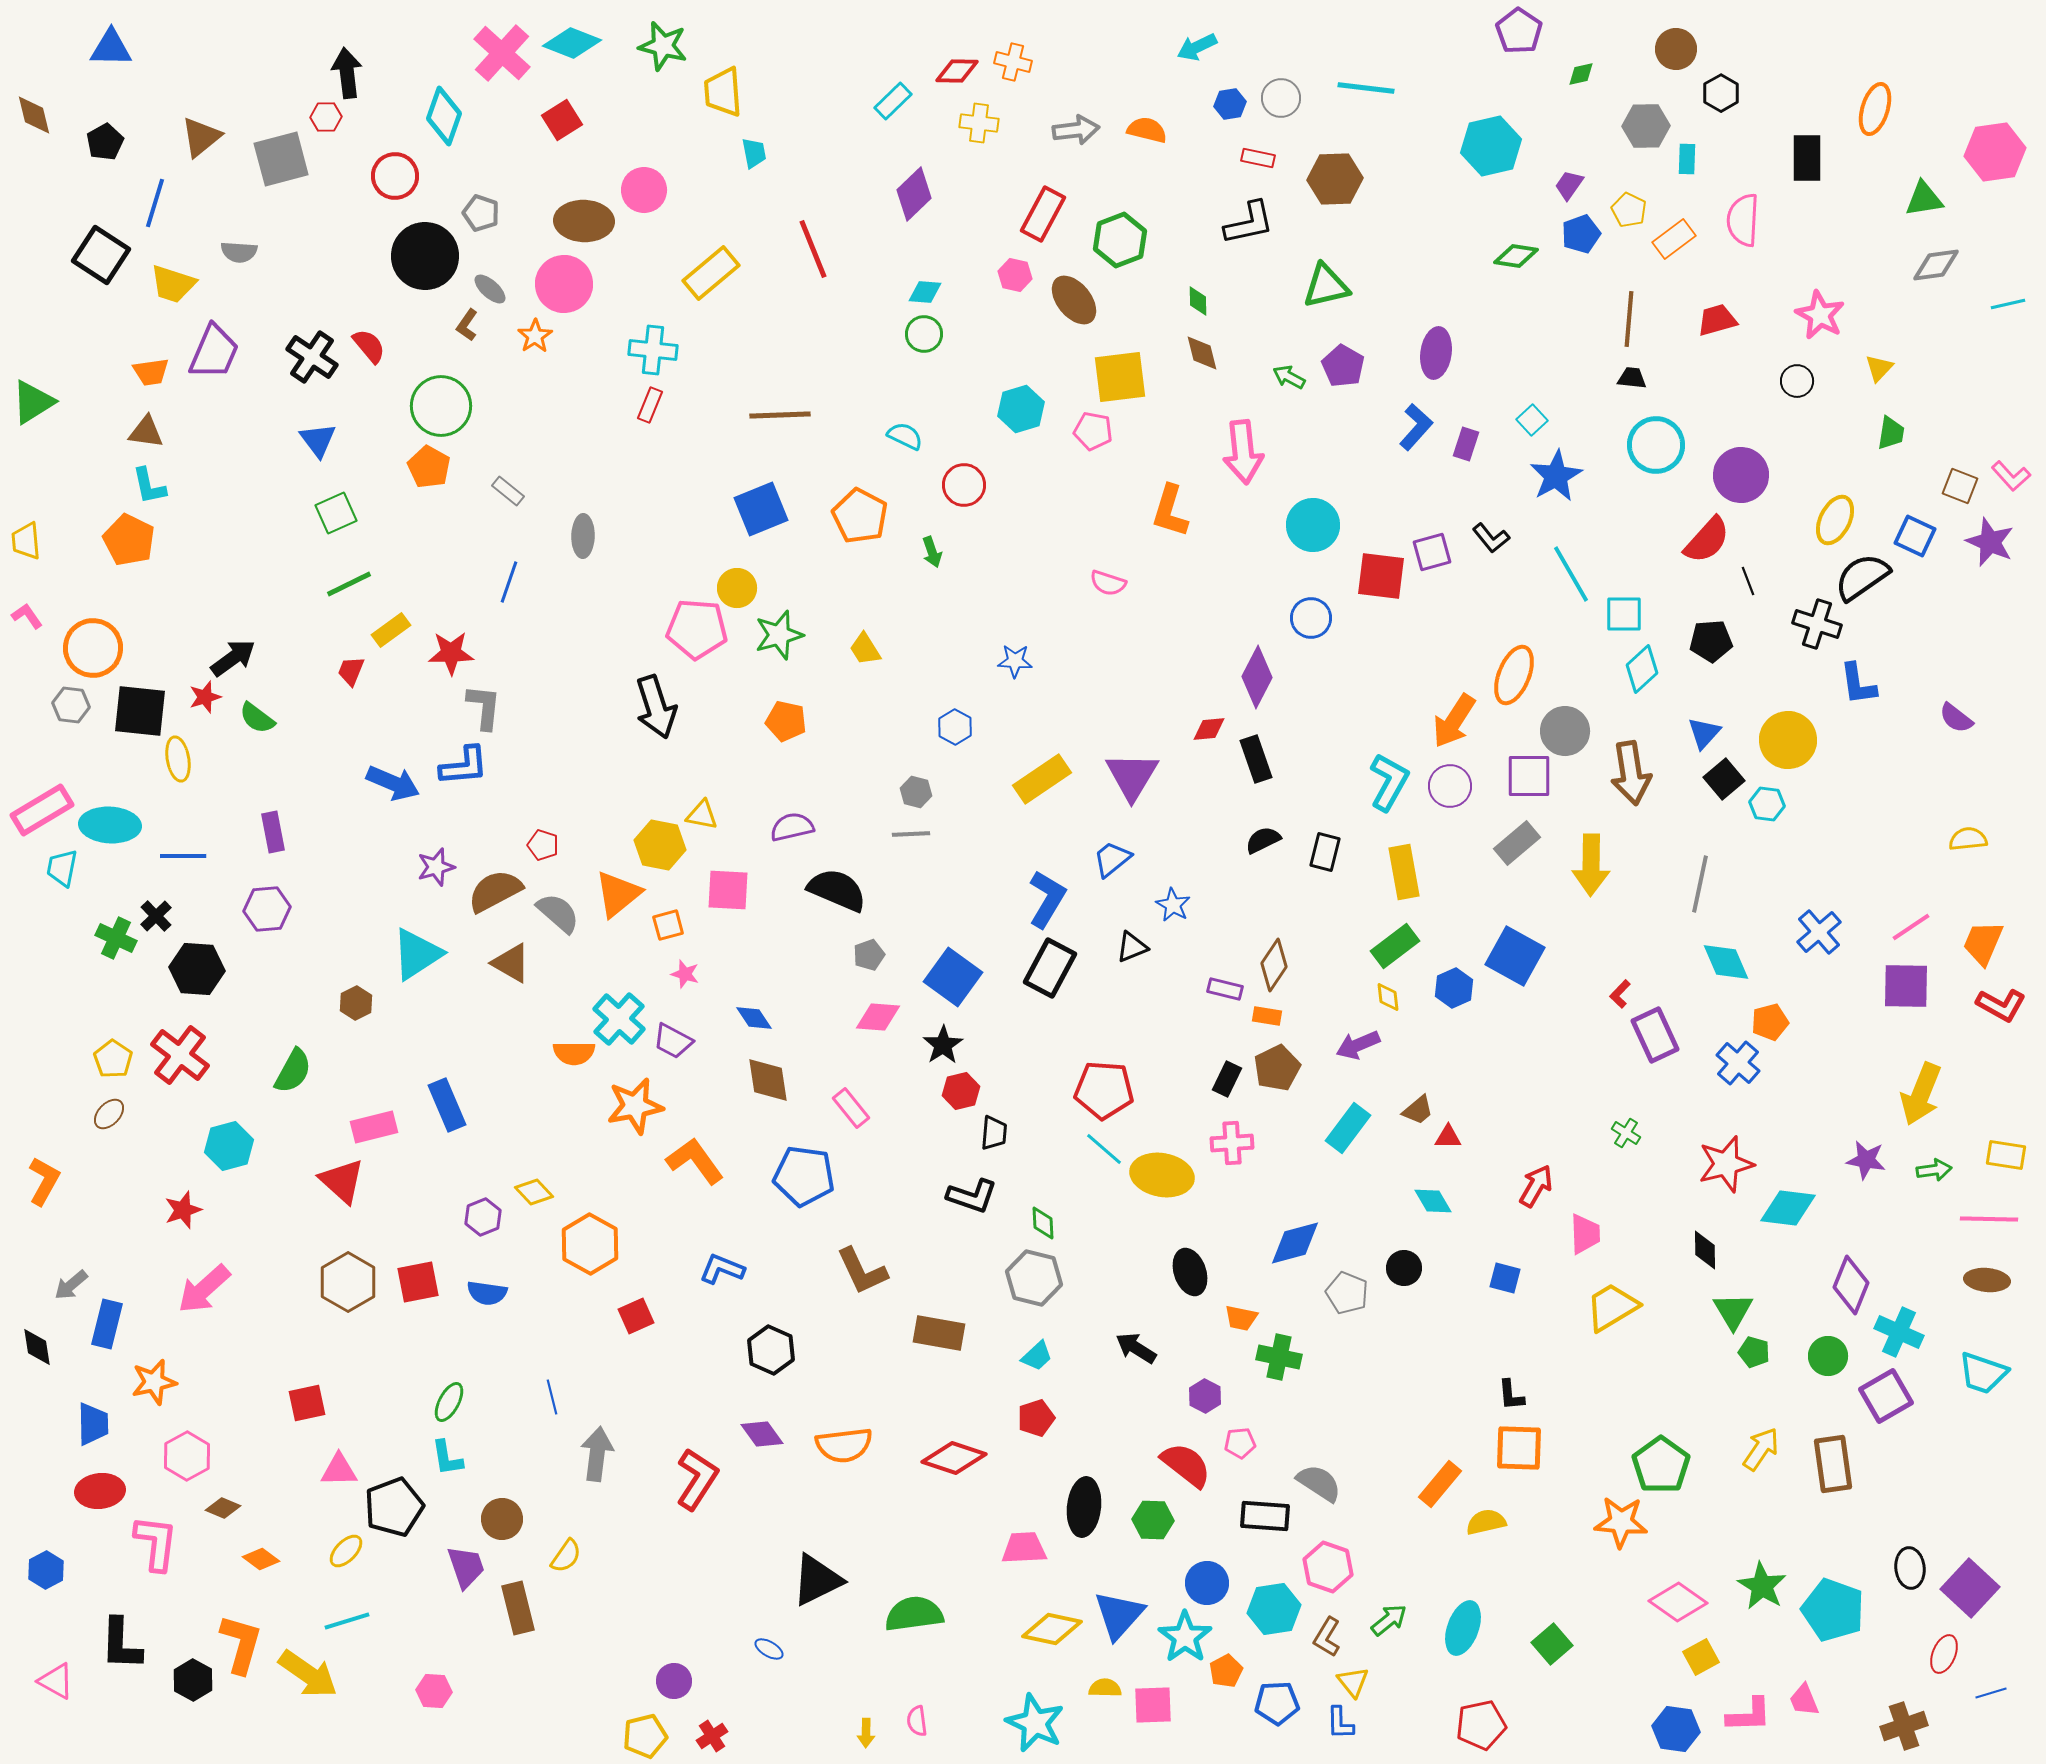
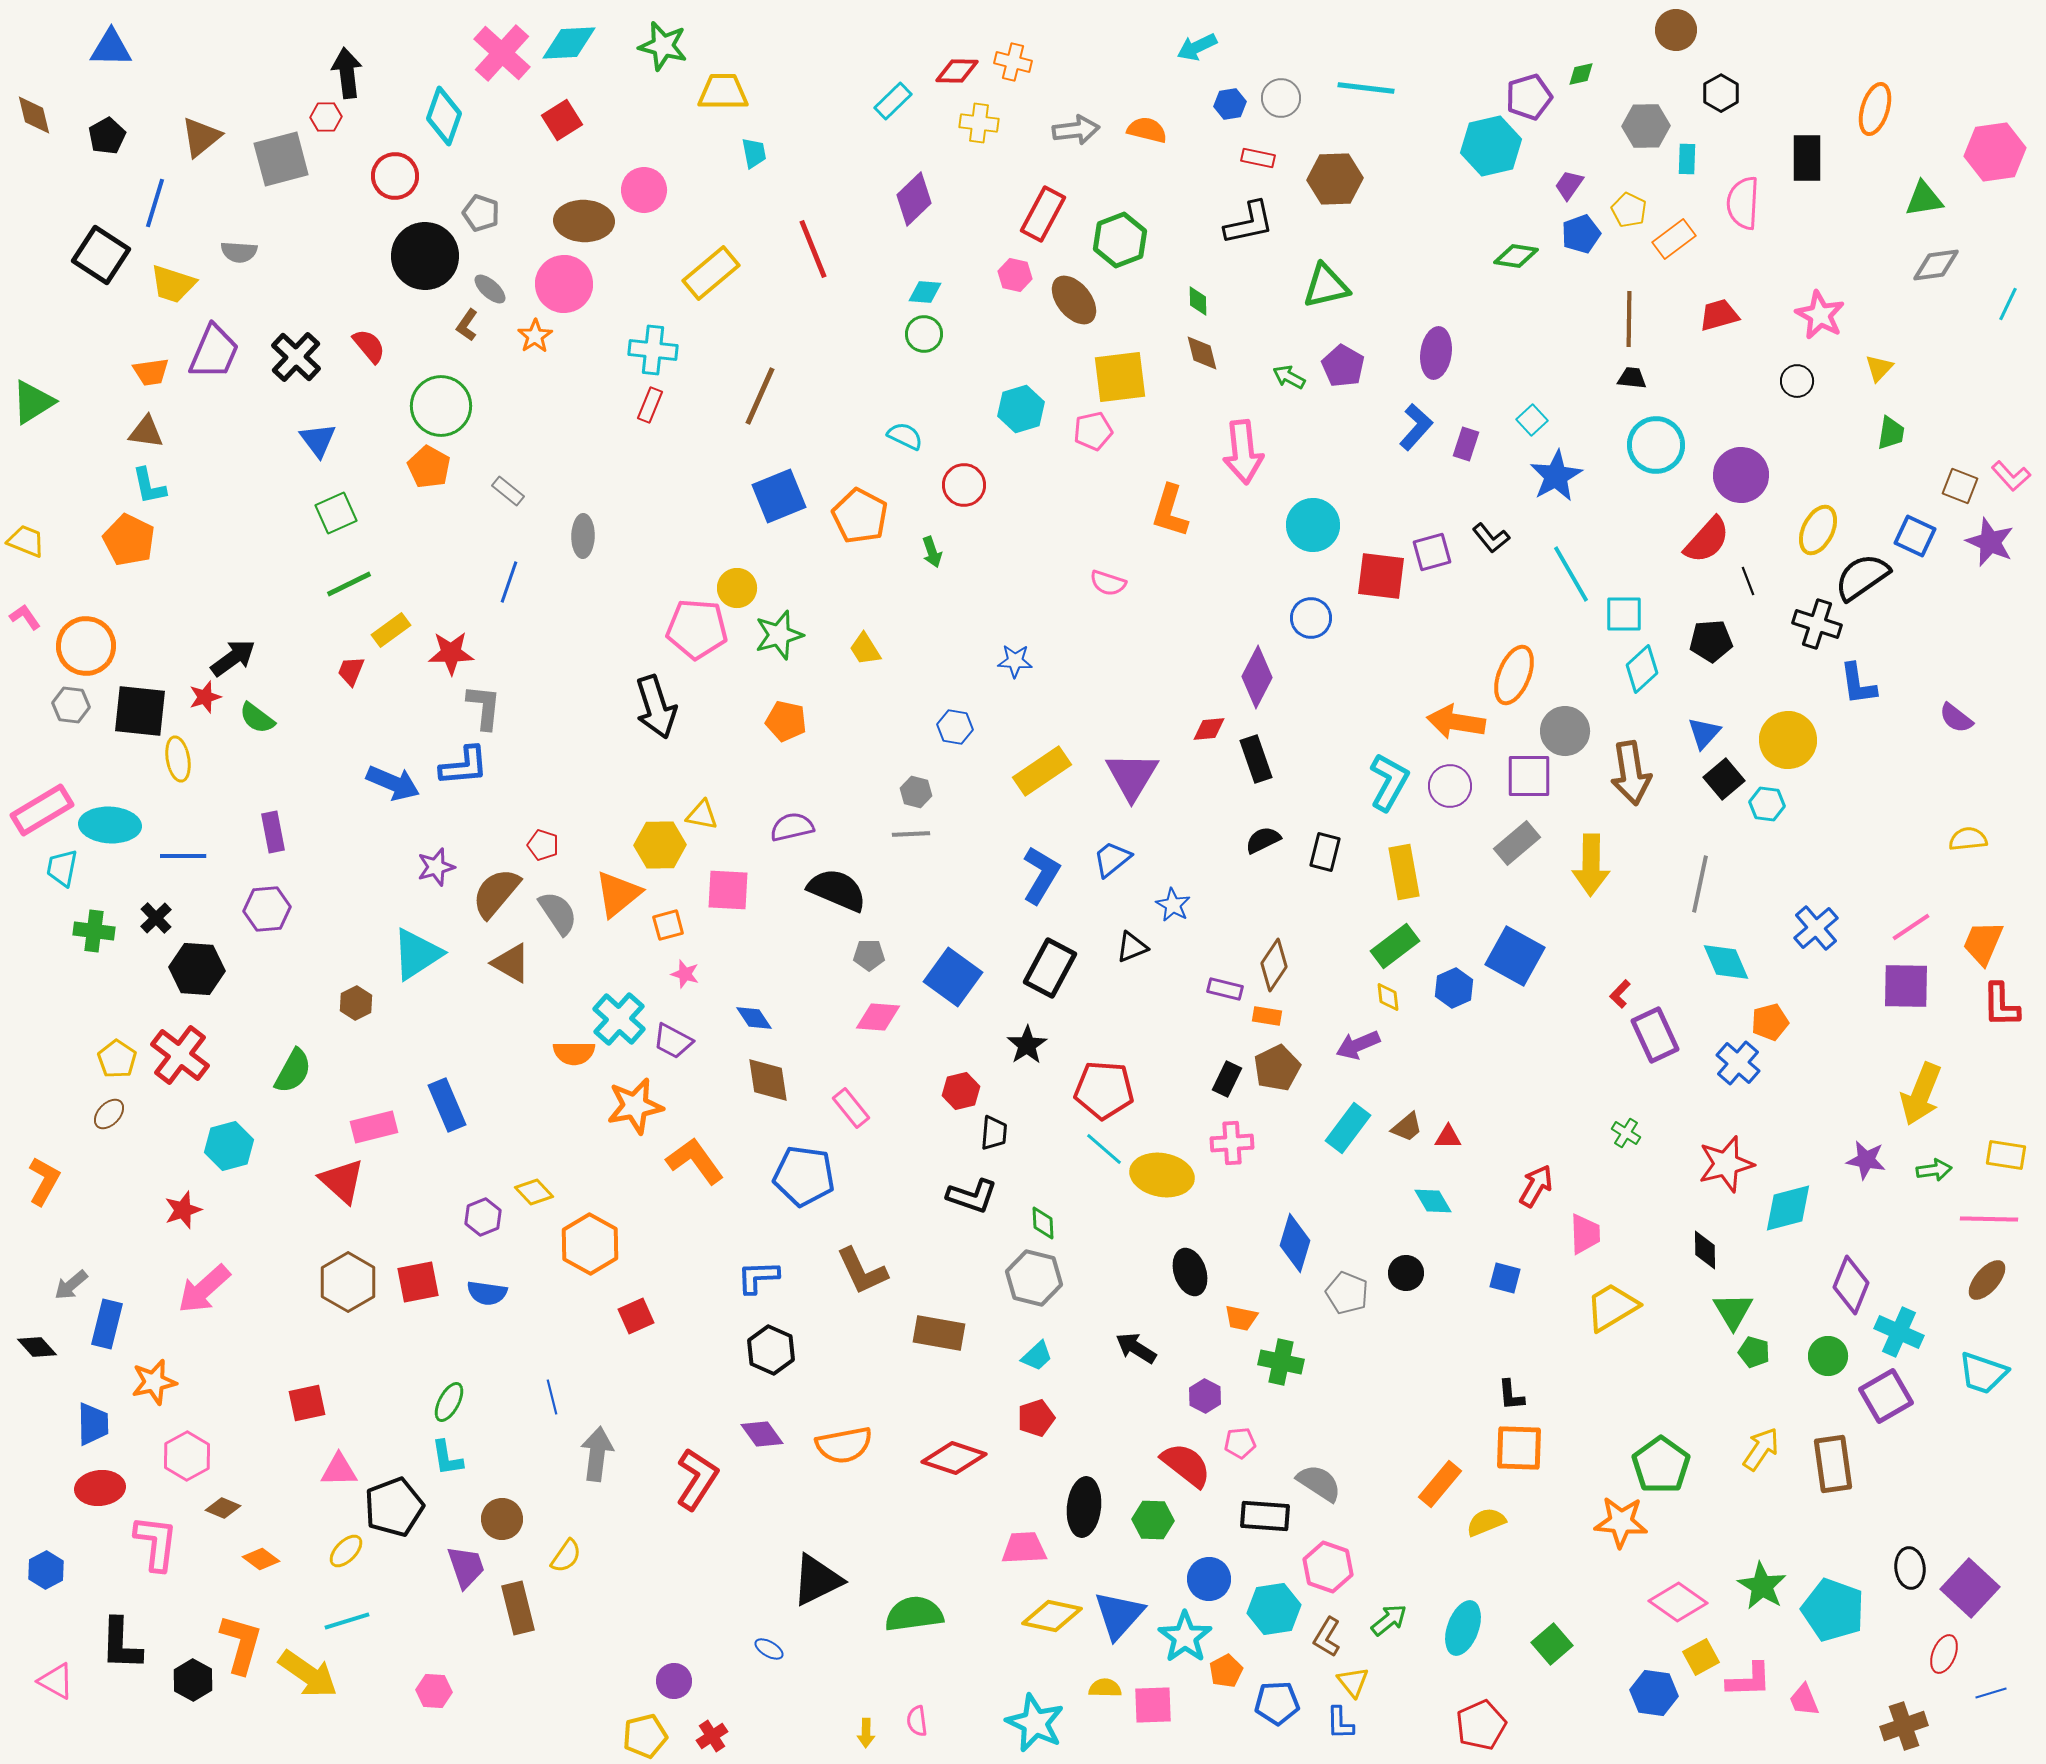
purple pentagon at (1519, 31): moved 10 px right, 66 px down; rotated 21 degrees clockwise
cyan diamond at (572, 43): moved 3 px left; rotated 24 degrees counterclockwise
brown circle at (1676, 49): moved 19 px up
yellow trapezoid at (723, 92): rotated 94 degrees clockwise
black pentagon at (105, 142): moved 2 px right, 6 px up
purple diamond at (914, 194): moved 5 px down
pink semicircle at (1743, 220): moved 17 px up
cyan line at (2008, 304): rotated 52 degrees counterclockwise
brown line at (1629, 319): rotated 4 degrees counterclockwise
red trapezoid at (1717, 320): moved 2 px right, 5 px up
black cross at (312, 357): moved 16 px left; rotated 9 degrees clockwise
brown line at (780, 415): moved 20 px left, 19 px up; rotated 64 degrees counterclockwise
pink pentagon at (1093, 431): rotated 24 degrees counterclockwise
blue square at (761, 509): moved 18 px right, 13 px up
yellow ellipse at (1835, 520): moved 17 px left, 10 px down
yellow trapezoid at (26, 541): rotated 117 degrees clockwise
pink L-shape at (27, 616): moved 2 px left, 1 px down
orange circle at (93, 648): moved 7 px left, 2 px up
orange arrow at (1454, 721): moved 2 px right, 1 px down; rotated 66 degrees clockwise
blue hexagon at (955, 727): rotated 20 degrees counterclockwise
yellow rectangle at (1042, 779): moved 8 px up
yellow hexagon at (660, 845): rotated 12 degrees counterclockwise
brown semicircle at (495, 891): moved 1 px right, 2 px down; rotated 22 degrees counterclockwise
blue L-shape at (1047, 899): moved 6 px left, 24 px up
gray semicircle at (558, 913): rotated 15 degrees clockwise
black cross at (156, 916): moved 2 px down
blue cross at (1819, 932): moved 3 px left, 4 px up
green cross at (116, 938): moved 22 px left, 7 px up; rotated 18 degrees counterclockwise
gray pentagon at (869, 955): rotated 20 degrees clockwise
red L-shape at (2001, 1005): rotated 60 degrees clockwise
black star at (943, 1045): moved 84 px right
yellow pentagon at (113, 1059): moved 4 px right
brown trapezoid at (1418, 1110): moved 11 px left, 17 px down
cyan diamond at (1788, 1208): rotated 22 degrees counterclockwise
blue diamond at (1295, 1243): rotated 58 degrees counterclockwise
black circle at (1404, 1268): moved 2 px right, 5 px down
blue L-shape at (722, 1269): moved 36 px right, 8 px down; rotated 24 degrees counterclockwise
brown ellipse at (1987, 1280): rotated 54 degrees counterclockwise
black diamond at (37, 1347): rotated 33 degrees counterclockwise
green cross at (1279, 1357): moved 2 px right, 5 px down
orange semicircle at (844, 1445): rotated 4 degrees counterclockwise
red ellipse at (100, 1491): moved 3 px up
yellow semicircle at (1486, 1522): rotated 9 degrees counterclockwise
blue circle at (1207, 1583): moved 2 px right, 4 px up
yellow diamond at (1052, 1629): moved 13 px up
pink L-shape at (1749, 1715): moved 35 px up
red pentagon at (1481, 1725): rotated 12 degrees counterclockwise
blue hexagon at (1676, 1729): moved 22 px left, 36 px up
